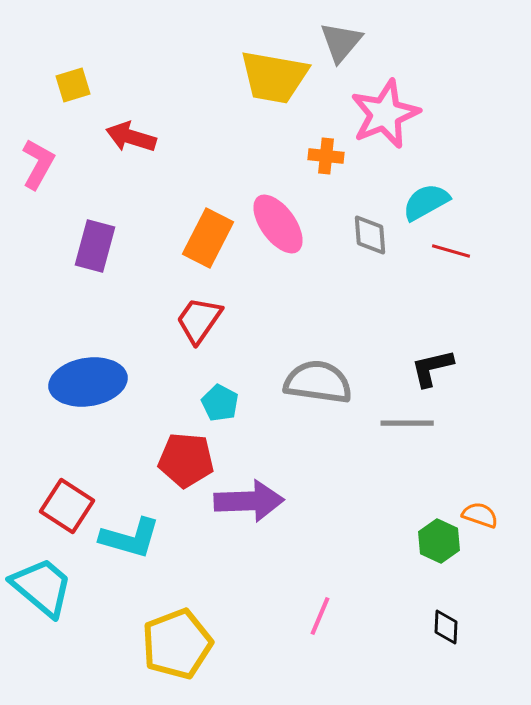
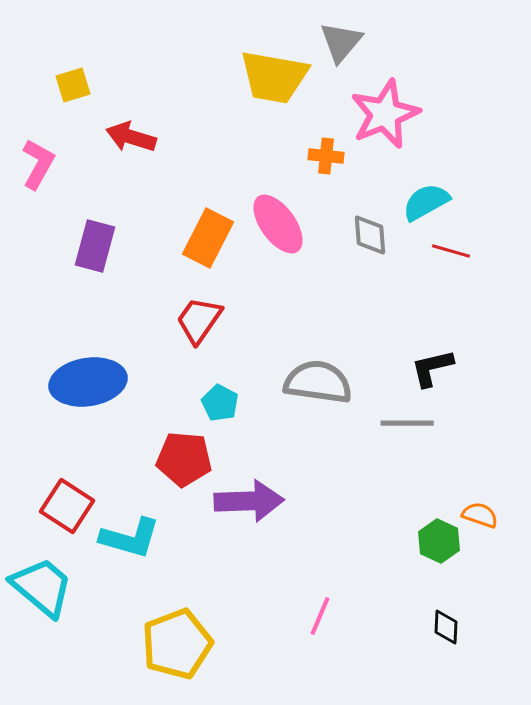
red pentagon: moved 2 px left, 1 px up
